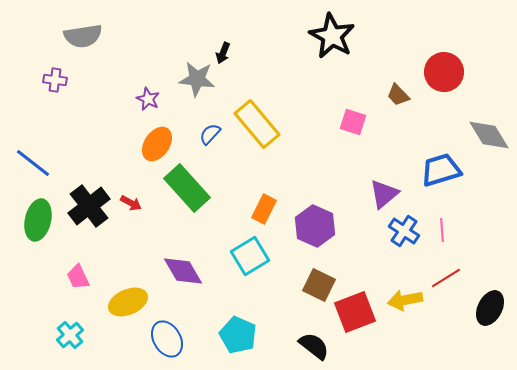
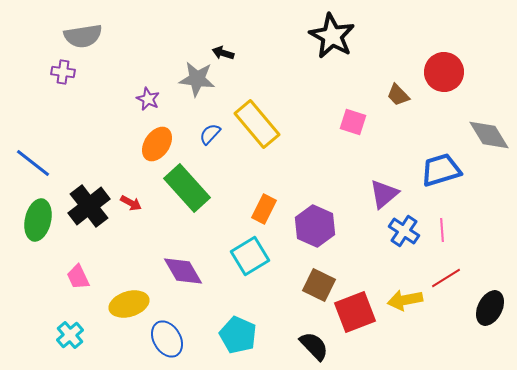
black arrow: rotated 85 degrees clockwise
purple cross: moved 8 px right, 8 px up
yellow ellipse: moved 1 px right, 2 px down; rotated 6 degrees clockwise
black semicircle: rotated 8 degrees clockwise
